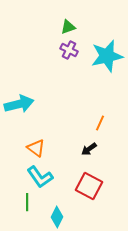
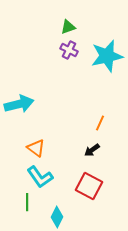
black arrow: moved 3 px right, 1 px down
